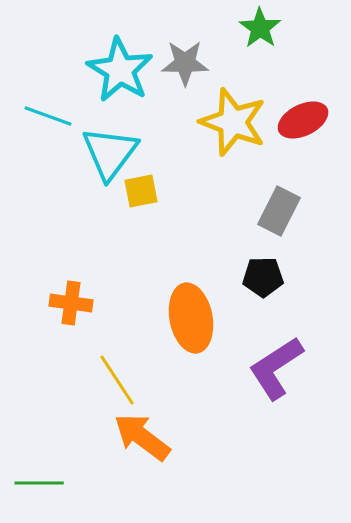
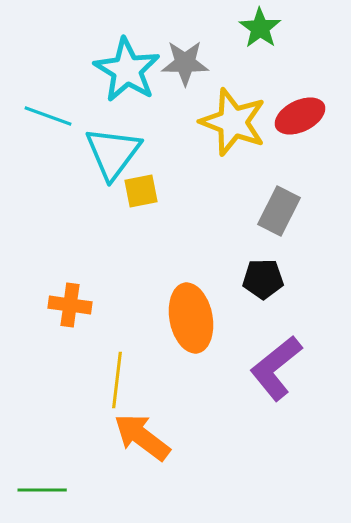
cyan star: moved 7 px right
red ellipse: moved 3 px left, 4 px up
cyan triangle: moved 3 px right
black pentagon: moved 2 px down
orange cross: moved 1 px left, 2 px down
purple L-shape: rotated 6 degrees counterclockwise
yellow line: rotated 40 degrees clockwise
green line: moved 3 px right, 7 px down
